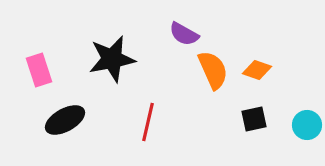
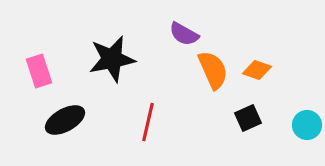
pink rectangle: moved 1 px down
black square: moved 6 px left, 1 px up; rotated 12 degrees counterclockwise
